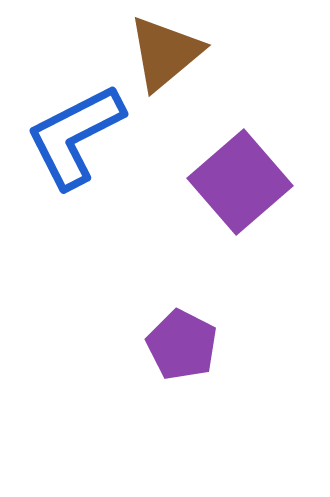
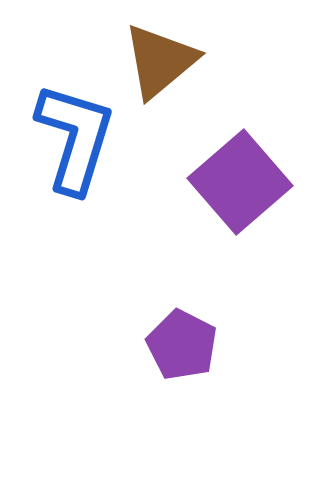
brown triangle: moved 5 px left, 8 px down
blue L-shape: moved 2 px down; rotated 134 degrees clockwise
